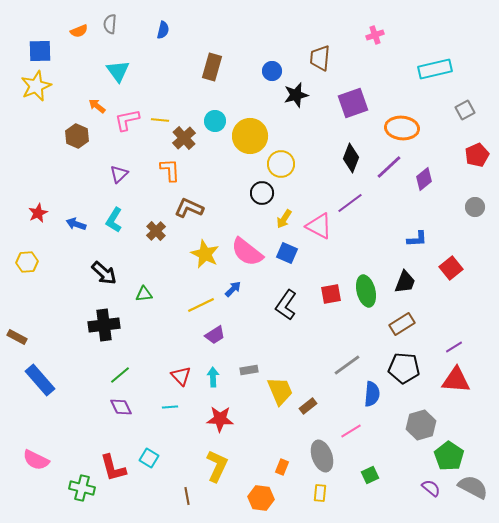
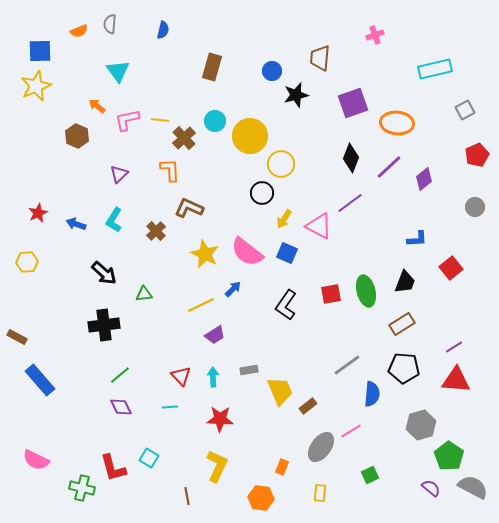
orange ellipse at (402, 128): moved 5 px left, 5 px up
gray ellipse at (322, 456): moved 1 px left, 9 px up; rotated 56 degrees clockwise
